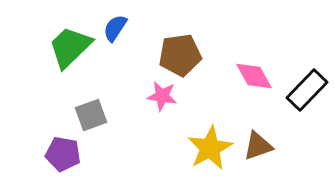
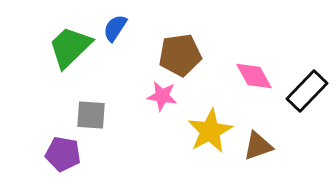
black rectangle: moved 1 px down
gray square: rotated 24 degrees clockwise
yellow star: moved 17 px up
